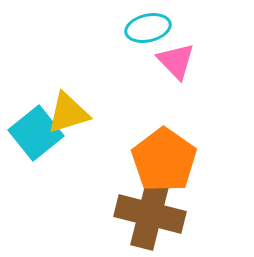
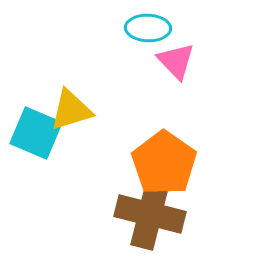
cyan ellipse: rotated 15 degrees clockwise
yellow triangle: moved 3 px right, 3 px up
cyan square: rotated 28 degrees counterclockwise
orange pentagon: moved 3 px down
